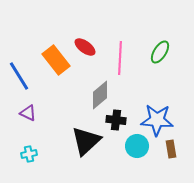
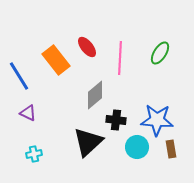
red ellipse: moved 2 px right; rotated 15 degrees clockwise
green ellipse: moved 1 px down
gray diamond: moved 5 px left
black triangle: moved 2 px right, 1 px down
cyan circle: moved 1 px down
cyan cross: moved 5 px right
